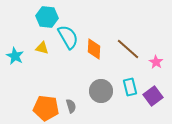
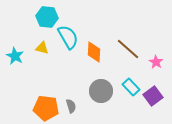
orange diamond: moved 3 px down
cyan rectangle: moved 1 px right; rotated 30 degrees counterclockwise
